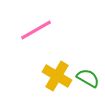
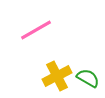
yellow cross: rotated 32 degrees clockwise
